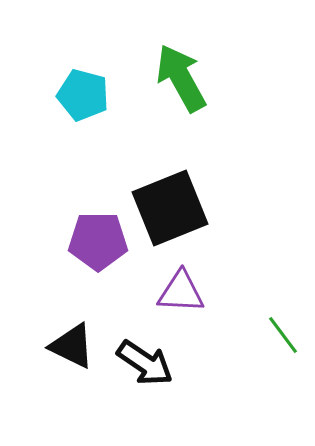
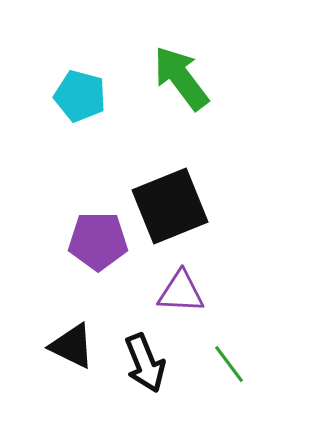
green arrow: rotated 8 degrees counterclockwise
cyan pentagon: moved 3 px left, 1 px down
black square: moved 2 px up
green line: moved 54 px left, 29 px down
black arrow: rotated 34 degrees clockwise
